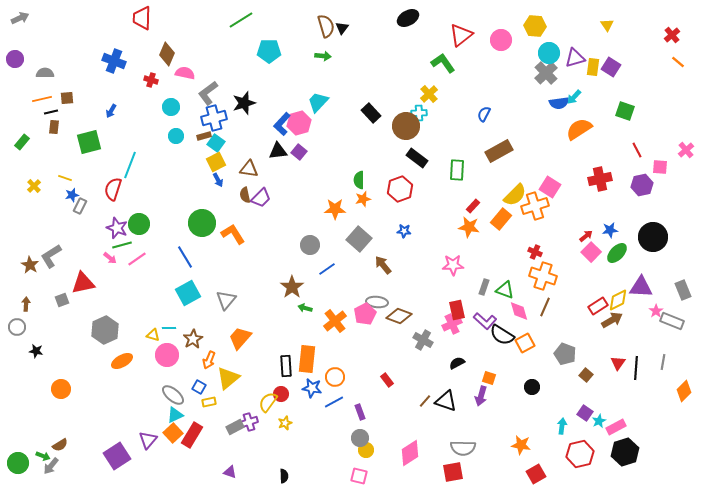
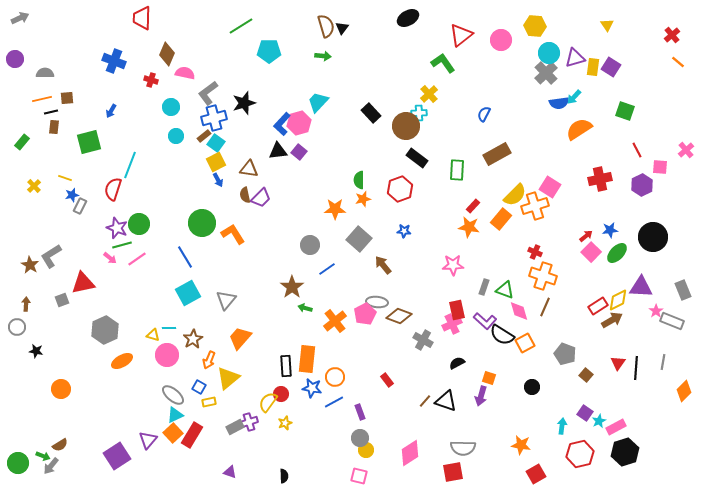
green line at (241, 20): moved 6 px down
brown rectangle at (204, 136): rotated 24 degrees counterclockwise
brown rectangle at (499, 151): moved 2 px left, 3 px down
purple hexagon at (642, 185): rotated 15 degrees counterclockwise
